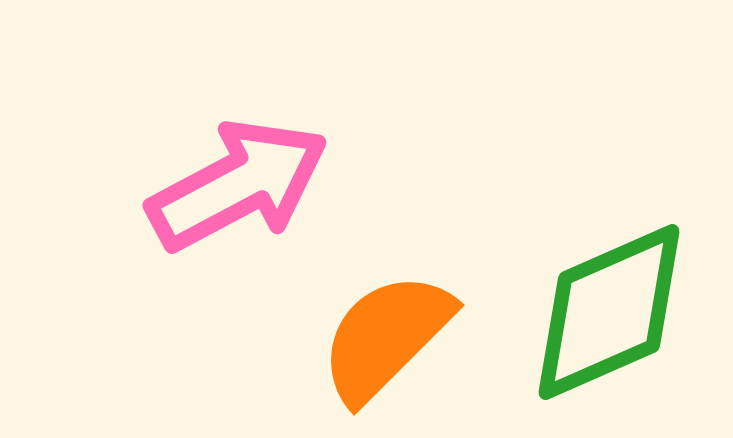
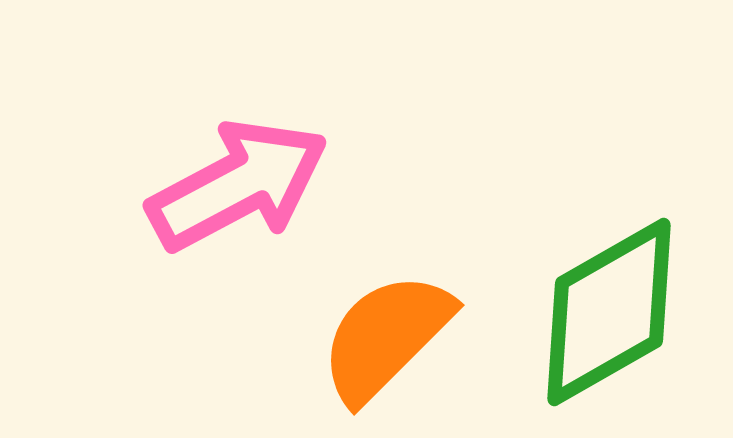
green diamond: rotated 6 degrees counterclockwise
